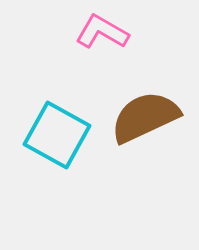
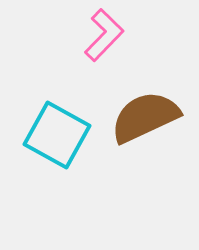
pink L-shape: moved 2 px right, 3 px down; rotated 104 degrees clockwise
